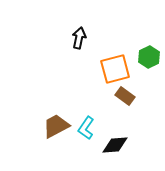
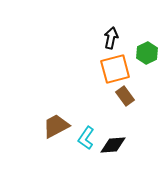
black arrow: moved 32 px right
green hexagon: moved 2 px left, 4 px up
brown rectangle: rotated 18 degrees clockwise
cyan L-shape: moved 10 px down
black diamond: moved 2 px left
